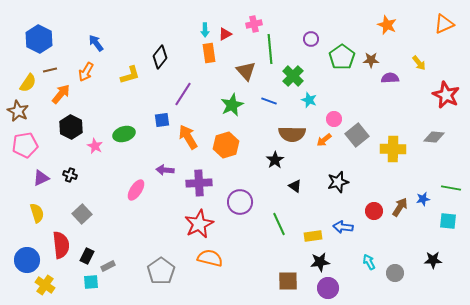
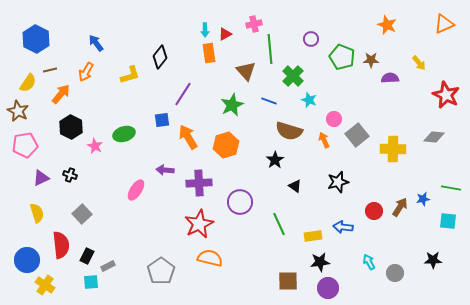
blue hexagon at (39, 39): moved 3 px left
green pentagon at (342, 57): rotated 15 degrees counterclockwise
brown semicircle at (292, 134): moved 3 px left, 3 px up; rotated 16 degrees clockwise
orange arrow at (324, 140): rotated 105 degrees clockwise
